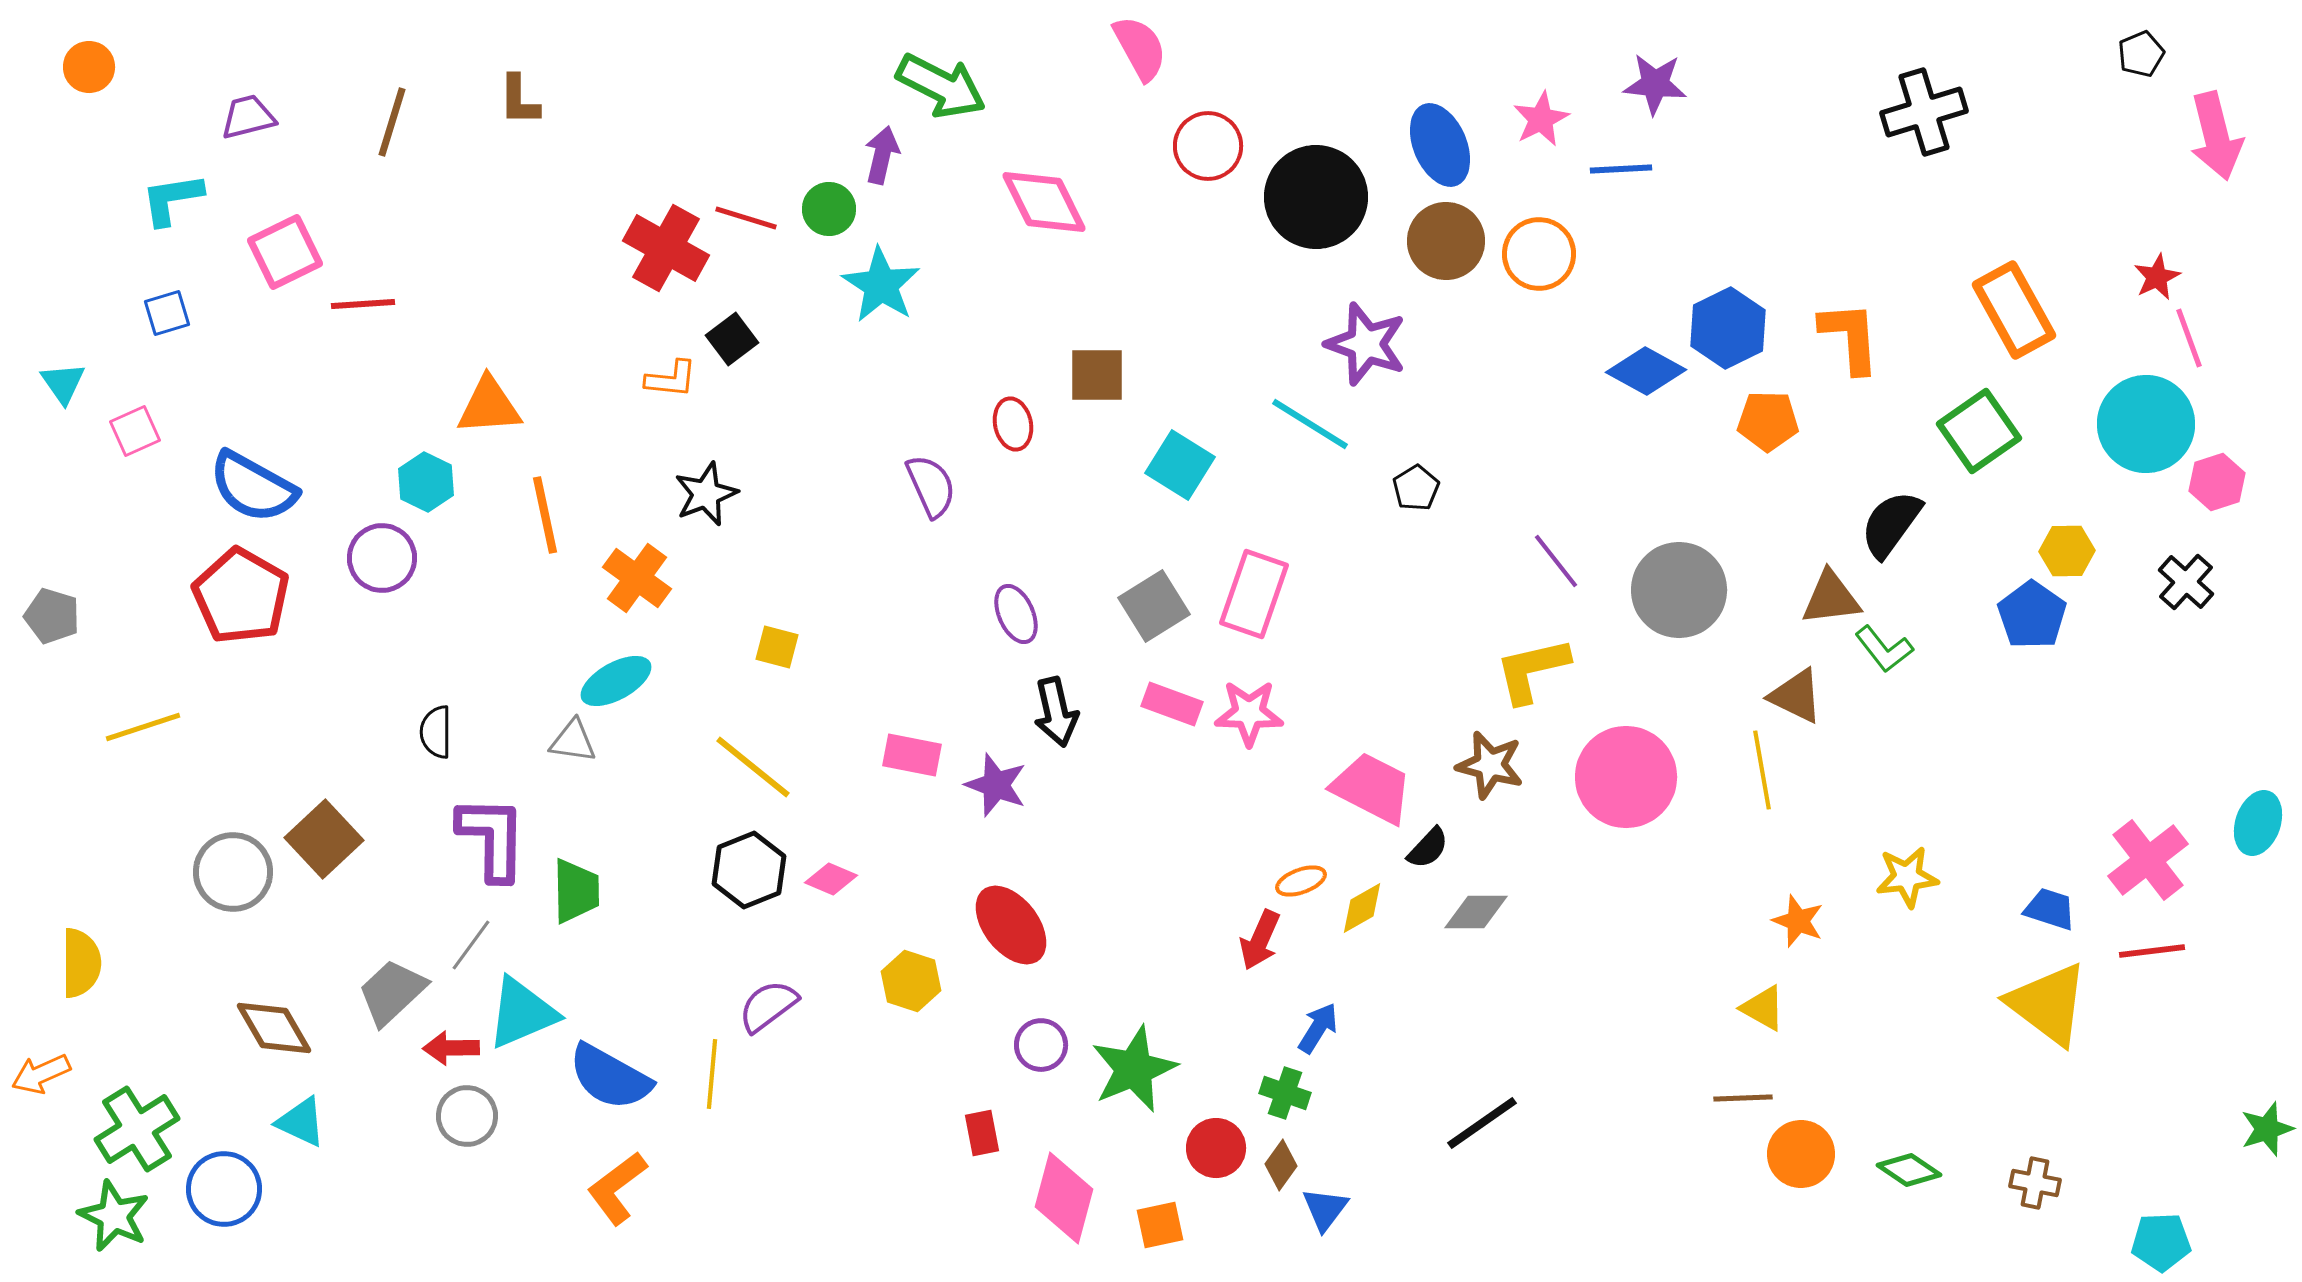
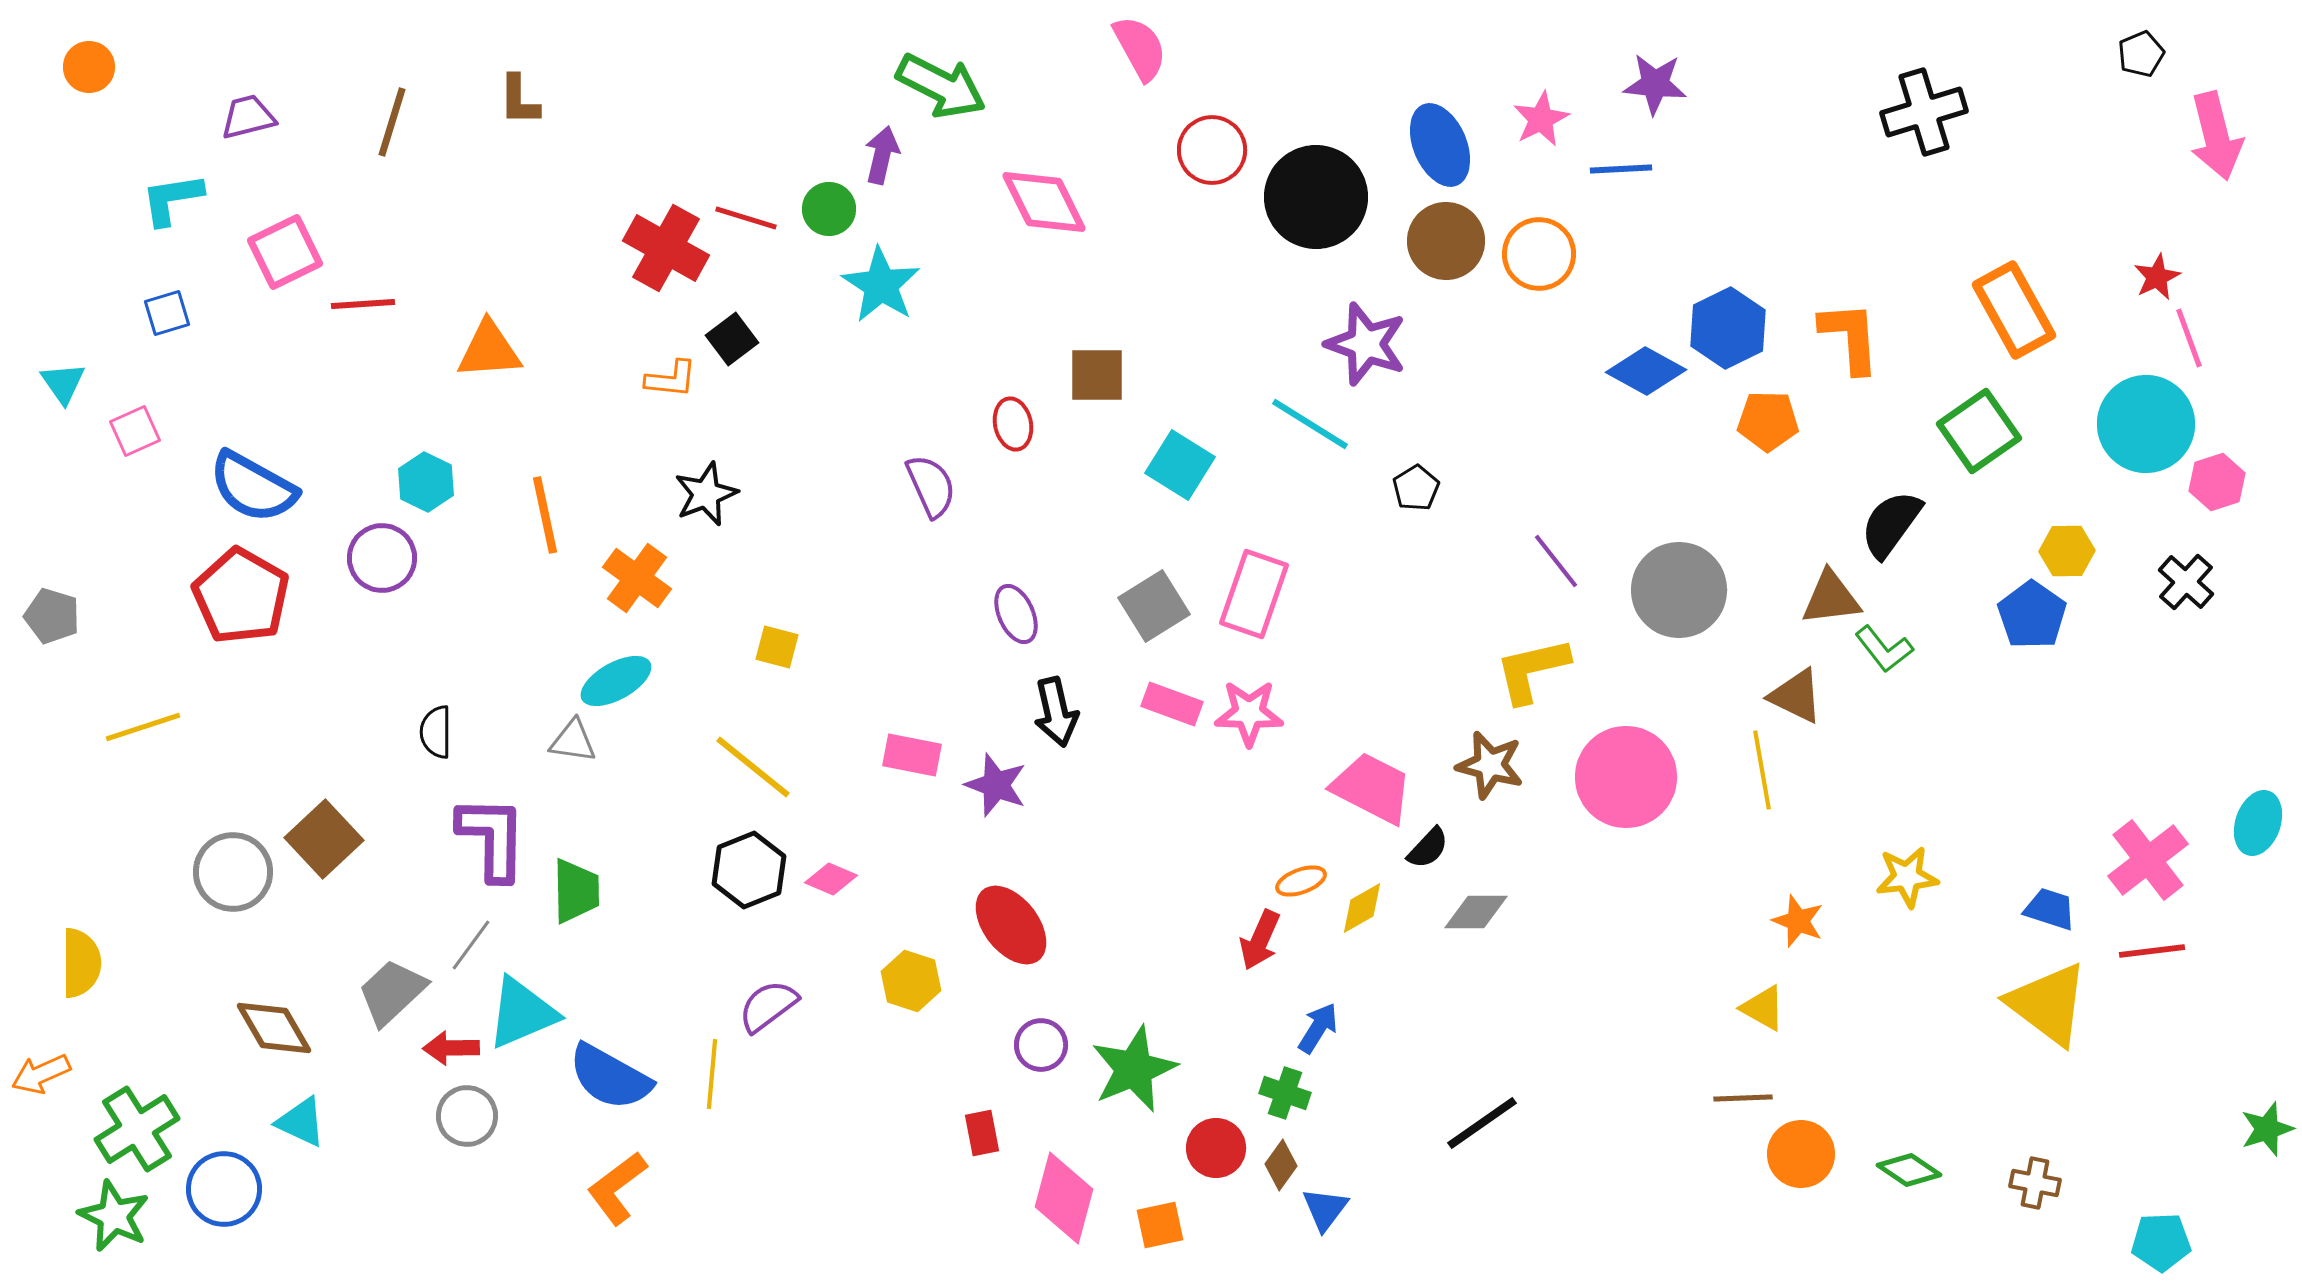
red circle at (1208, 146): moved 4 px right, 4 px down
orange triangle at (489, 406): moved 56 px up
